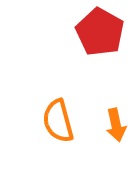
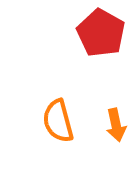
red pentagon: moved 1 px right, 1 px down
